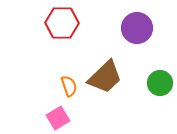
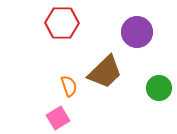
purple circle: moved 4 px down
brown trapezoid: moved 5 px up
green circle: moved 1 px left, 5 px down
